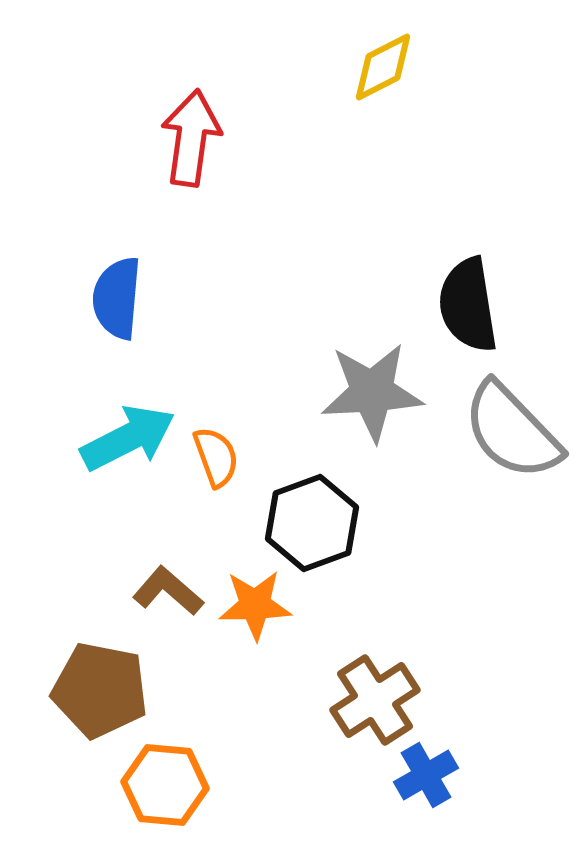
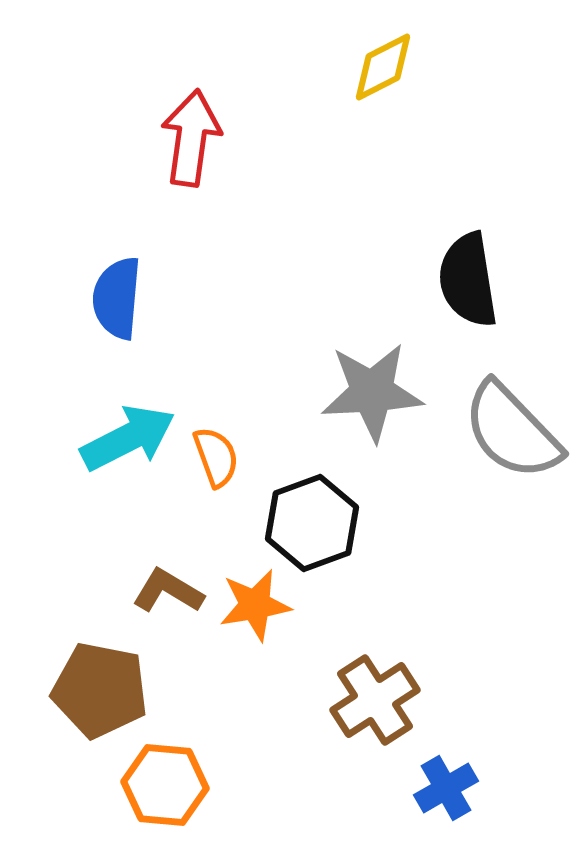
black semicircle: moved 25 px up
brown L-shape: rotated 10 degrees counterclockwise
orange star: rotated 8 degrees counterclockwise
blue cross: moved 20 px right, 13 px down
